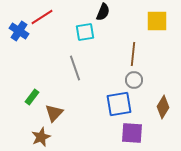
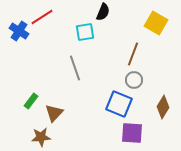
yellow square: moved 1 px left, 2 px down; rotated 30 degrees clockwise
brown line: rotated 15 degrees clockwise
green rectangle: moved 1 px left, 4 px down
blue square: rotated 32 degrees clockwise
brown star: rotated 18 degrees clockwise
